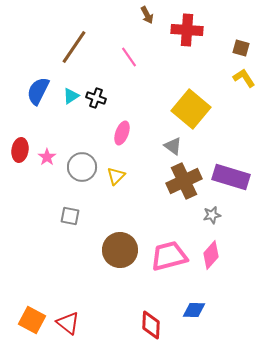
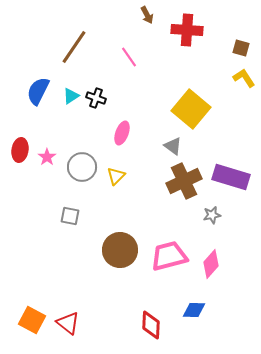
pink diamond: moved 9 px down
